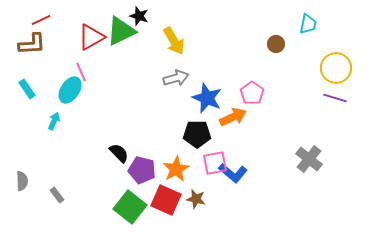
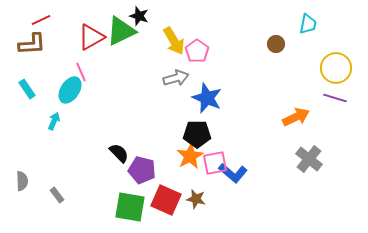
pink pentagon: moved 55 px left, 42 px up
orange arrow: moved 63 px right
orange star: moved 14 px right, 13 px up
green square: rotated 28 degrees counterclockwise
